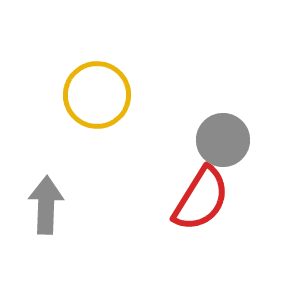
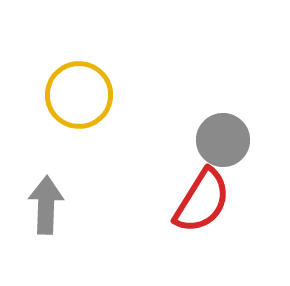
yellow circle: moved 18 px left
red semicircle: moved 1 px right, 2 px down
